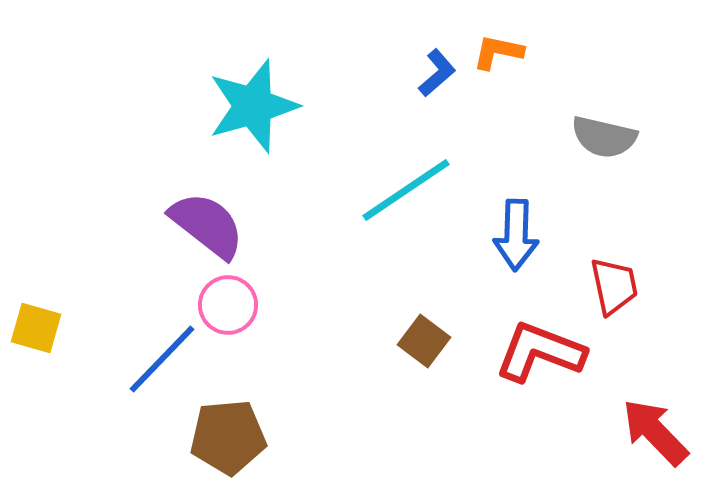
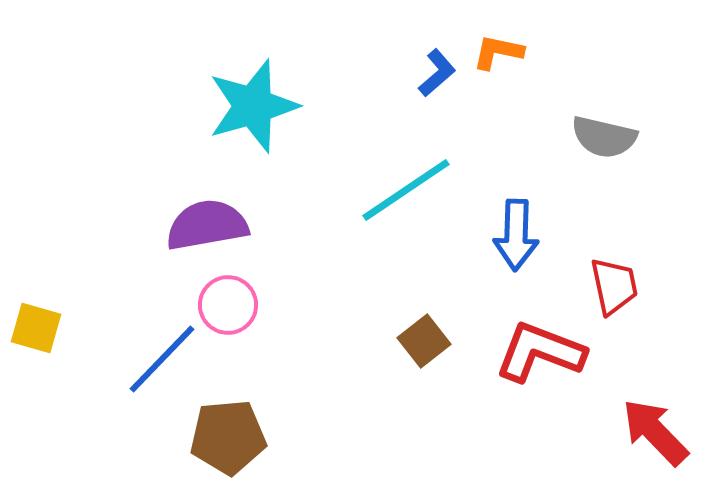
purple semicircle: rotated 48 degrees counterclockwise
brown square: rotated 15 degrees clockwise
